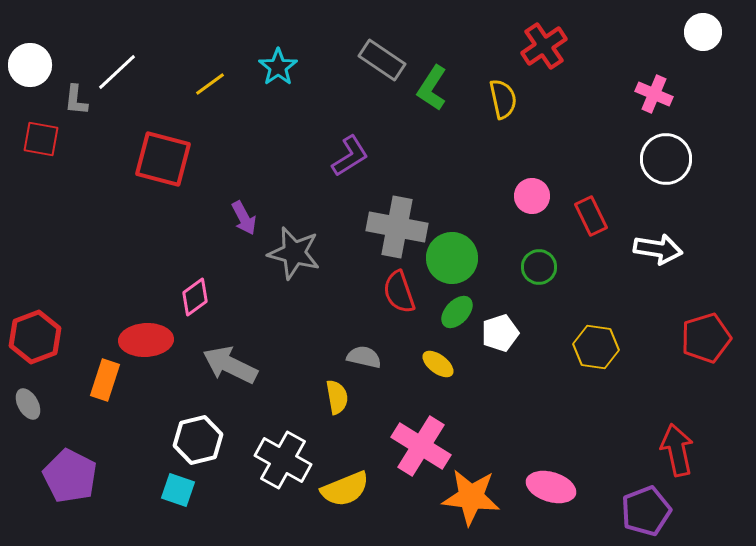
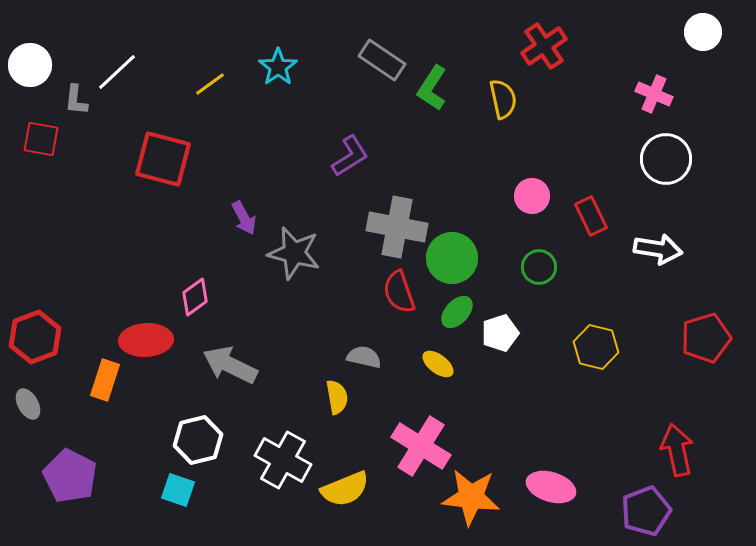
yellow hexagon at (596, 347): rotated 6 degrees clockwise
